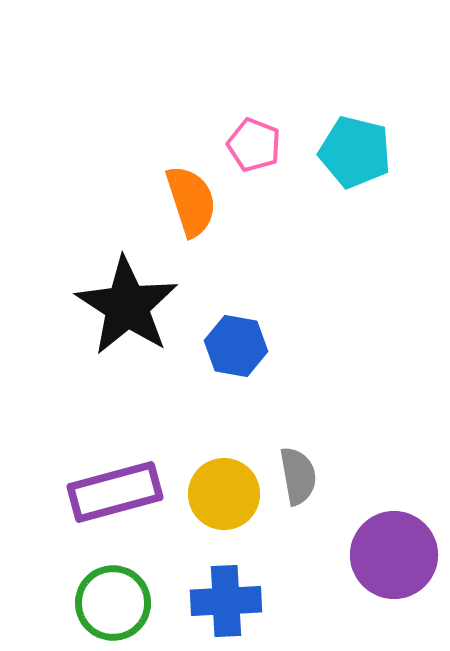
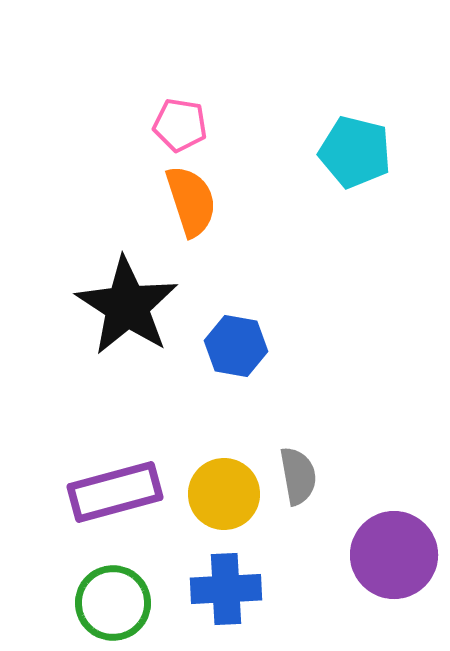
pink pentagon: moved 74 px left, 20 px up; rotated 12 degrees counterclockwise
blue cross: moved 12 px up
